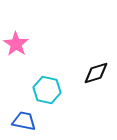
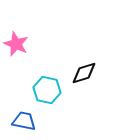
pink star: rotated 10 degrees counterclockwise
black diamond: moved 12 px left
